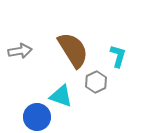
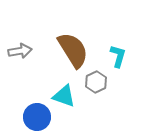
cyan triangle: moved 3 px right
